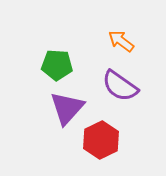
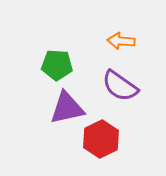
orange arrow: rotated 32 degrees counterclockwise
purple triangle: rotated 36 degrees clockwise
red hexagon: moved 1 px up
